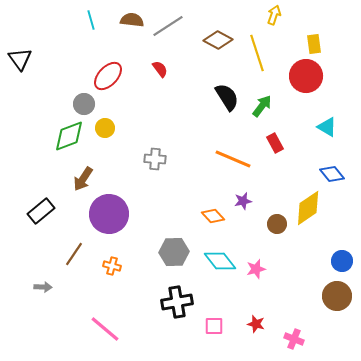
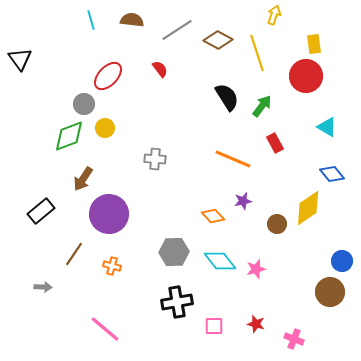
gray line at (168, 26): moved 9 px right, 4 px down
brown circle at (337, 296): moved 7 px left, 4 px up
